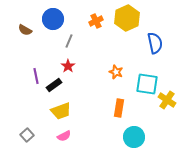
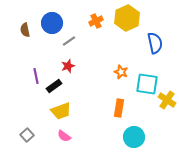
blue circle: moved 1 px left, 4 px down
brown semicircle: rotated 48 degrees clockwise
gray line: rotated 32 degrees clockwise
red star: rotated 16 degrees clockwise
orange star: moved 5 px right
black rectangle: moved 1 px down
pink semicircle: rotated 64 degrees clockwise
